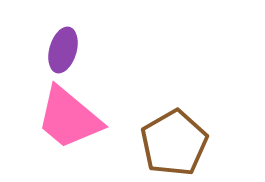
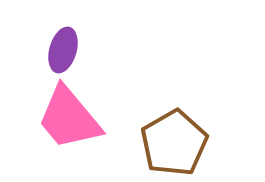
pink trapezoid: rotated 10 degrees clockwise
